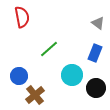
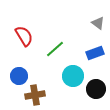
red semicircle: moved 2 px right, 19 px down; rotated 20 degrees counterclockwise
green line: moved 6 px right
blue rectangle: rotated 48 degrees clockwise
cyan circle: moved 1 px right, 1 px down
black circle: moved 1 px down
brown cross: rotated 30 degrees clockwise
